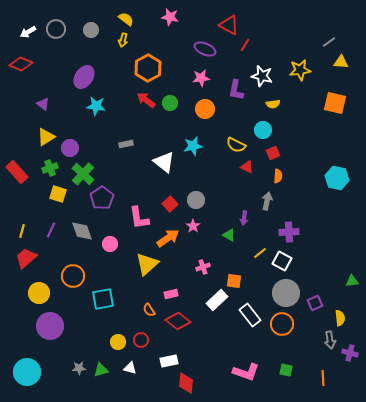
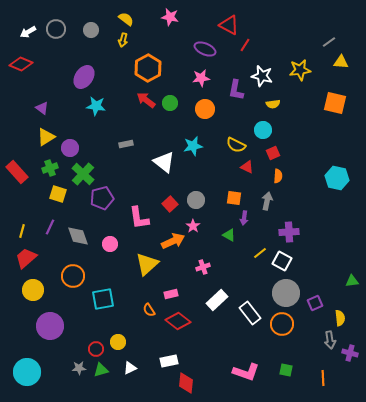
purple triangle at (43, 104): moved 1 px left, 4 px down
purple pentagon at (102, 198): rotated 20 degrees clockwise
purple line at (51, 230): moved 1 px left, 3 px up
gray diamond at (82, 231): moved 4 px left, 5 px down
orange arrow at (168, 238): moved 5 px right, 3 px down; rotated 10 degrees clockwise
orange square at (234, 281): moved 83 px up
yellow circle at (39, 293): moved 6 px left, 3 px up
white rectangle at (250, 315): moved 2 px up
red circle at (141, 340): moved 45 px left, 9 px down
white triangle at (130, 368): rotated 40 degrees counterclockwise
